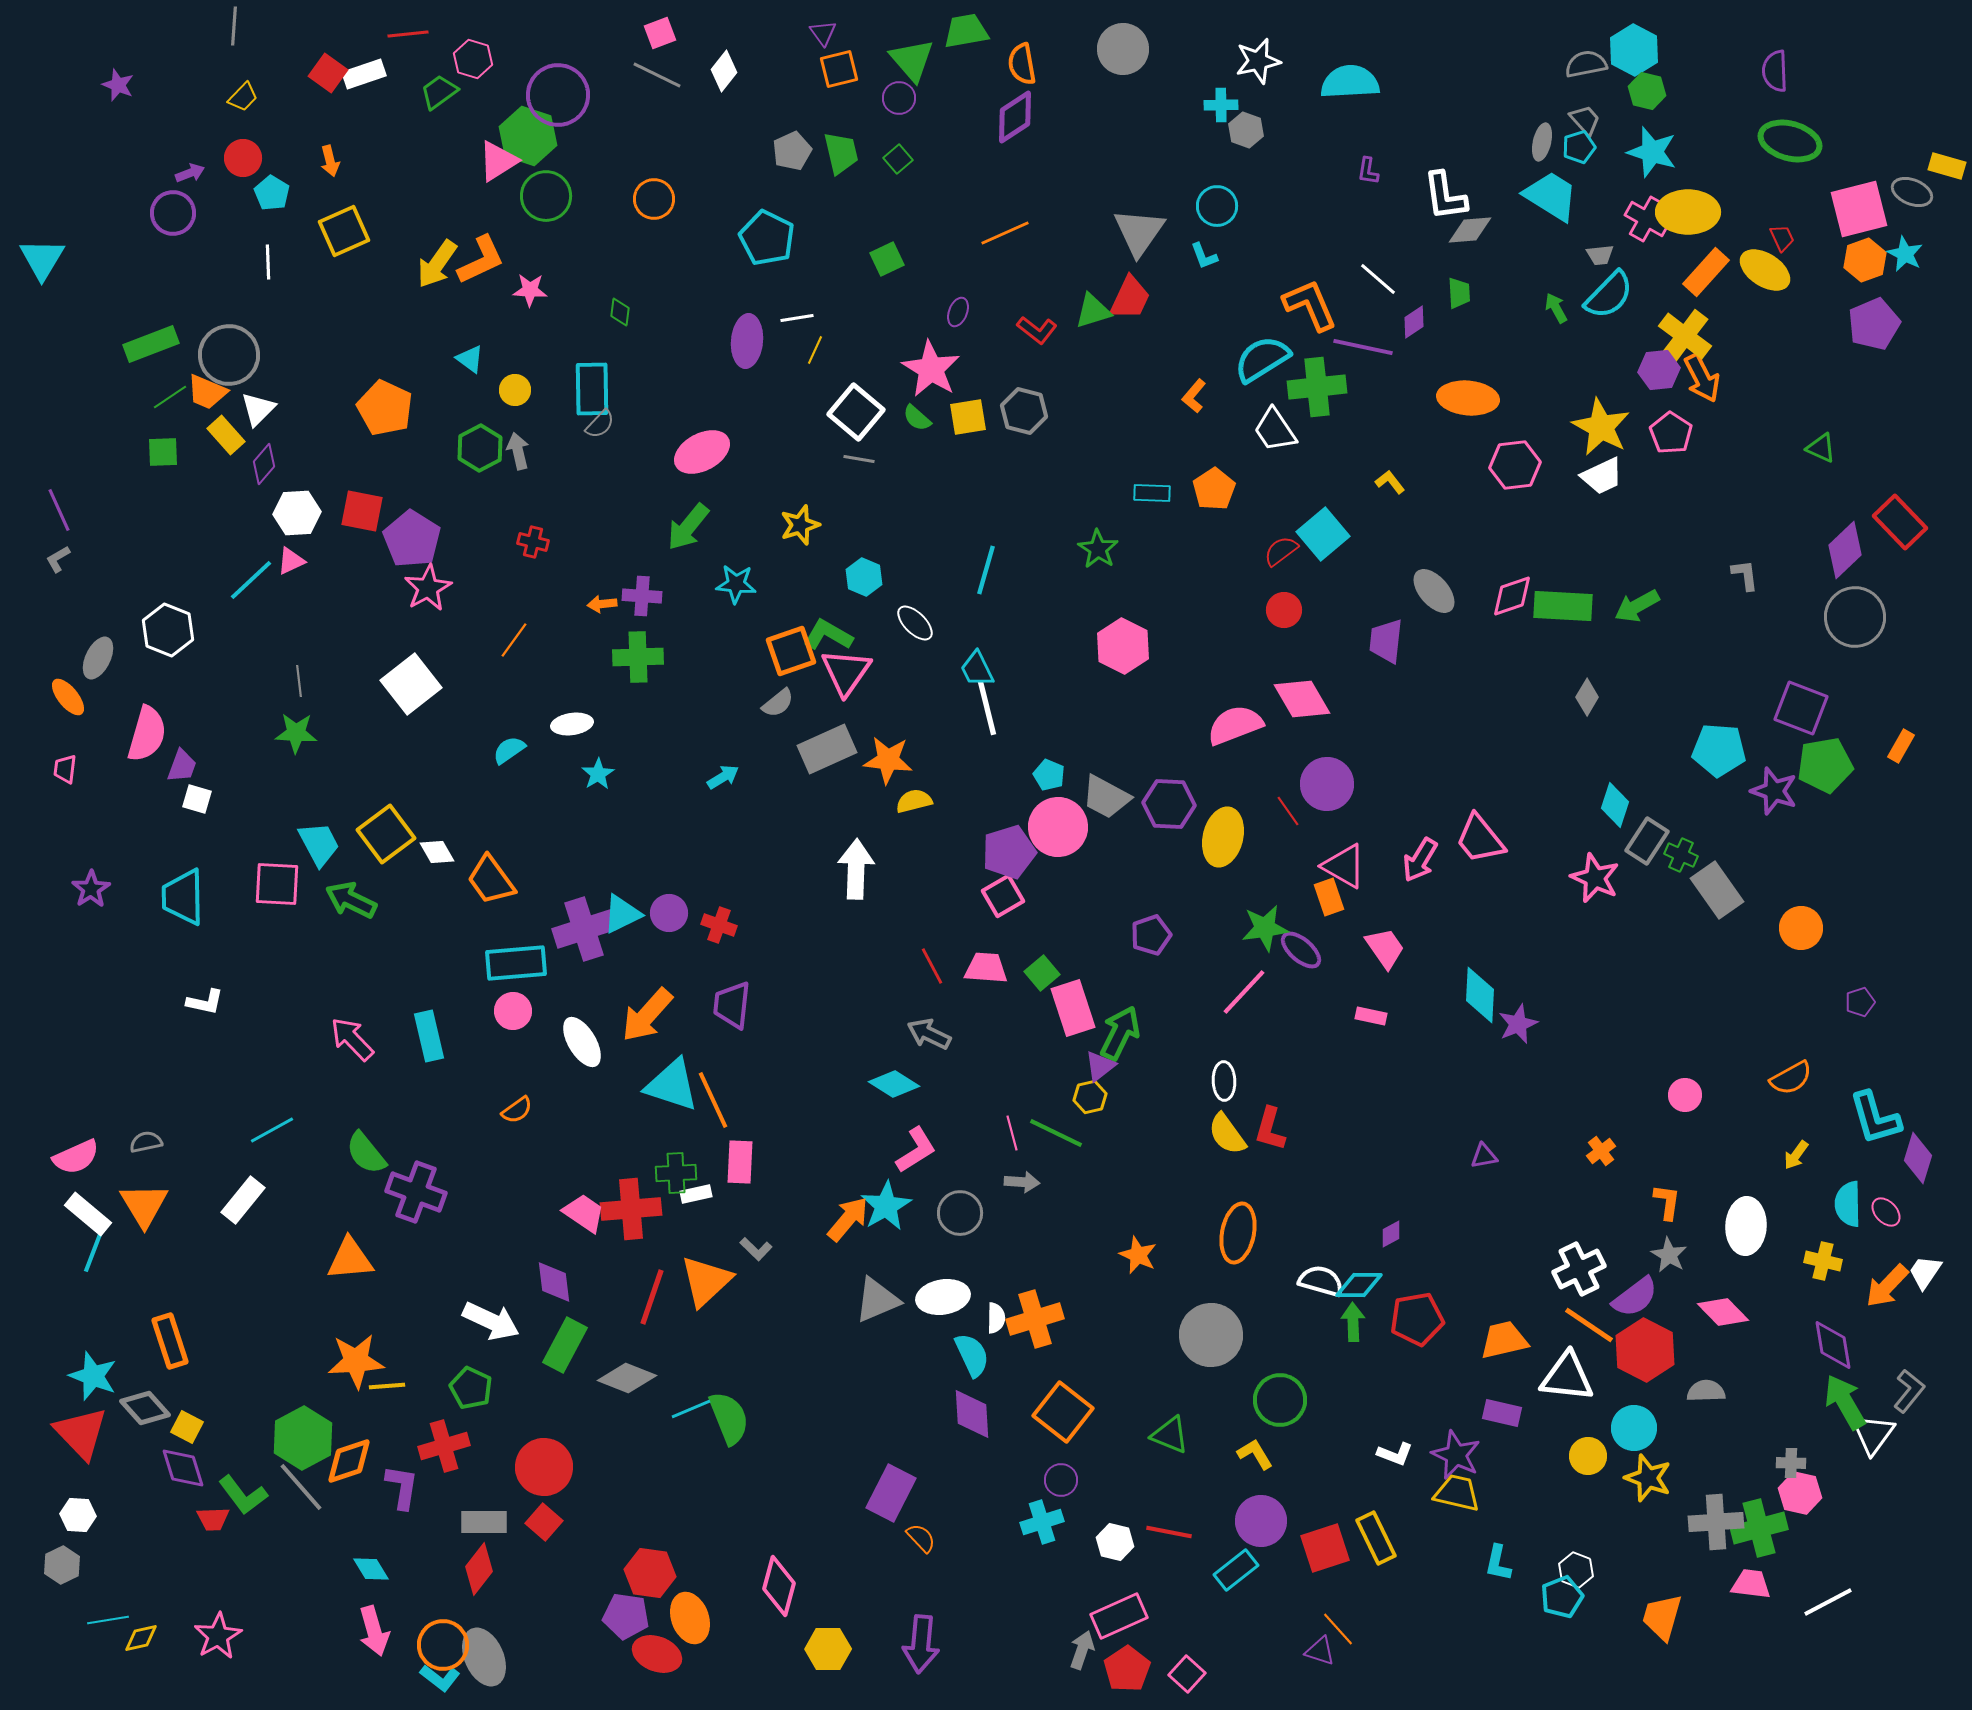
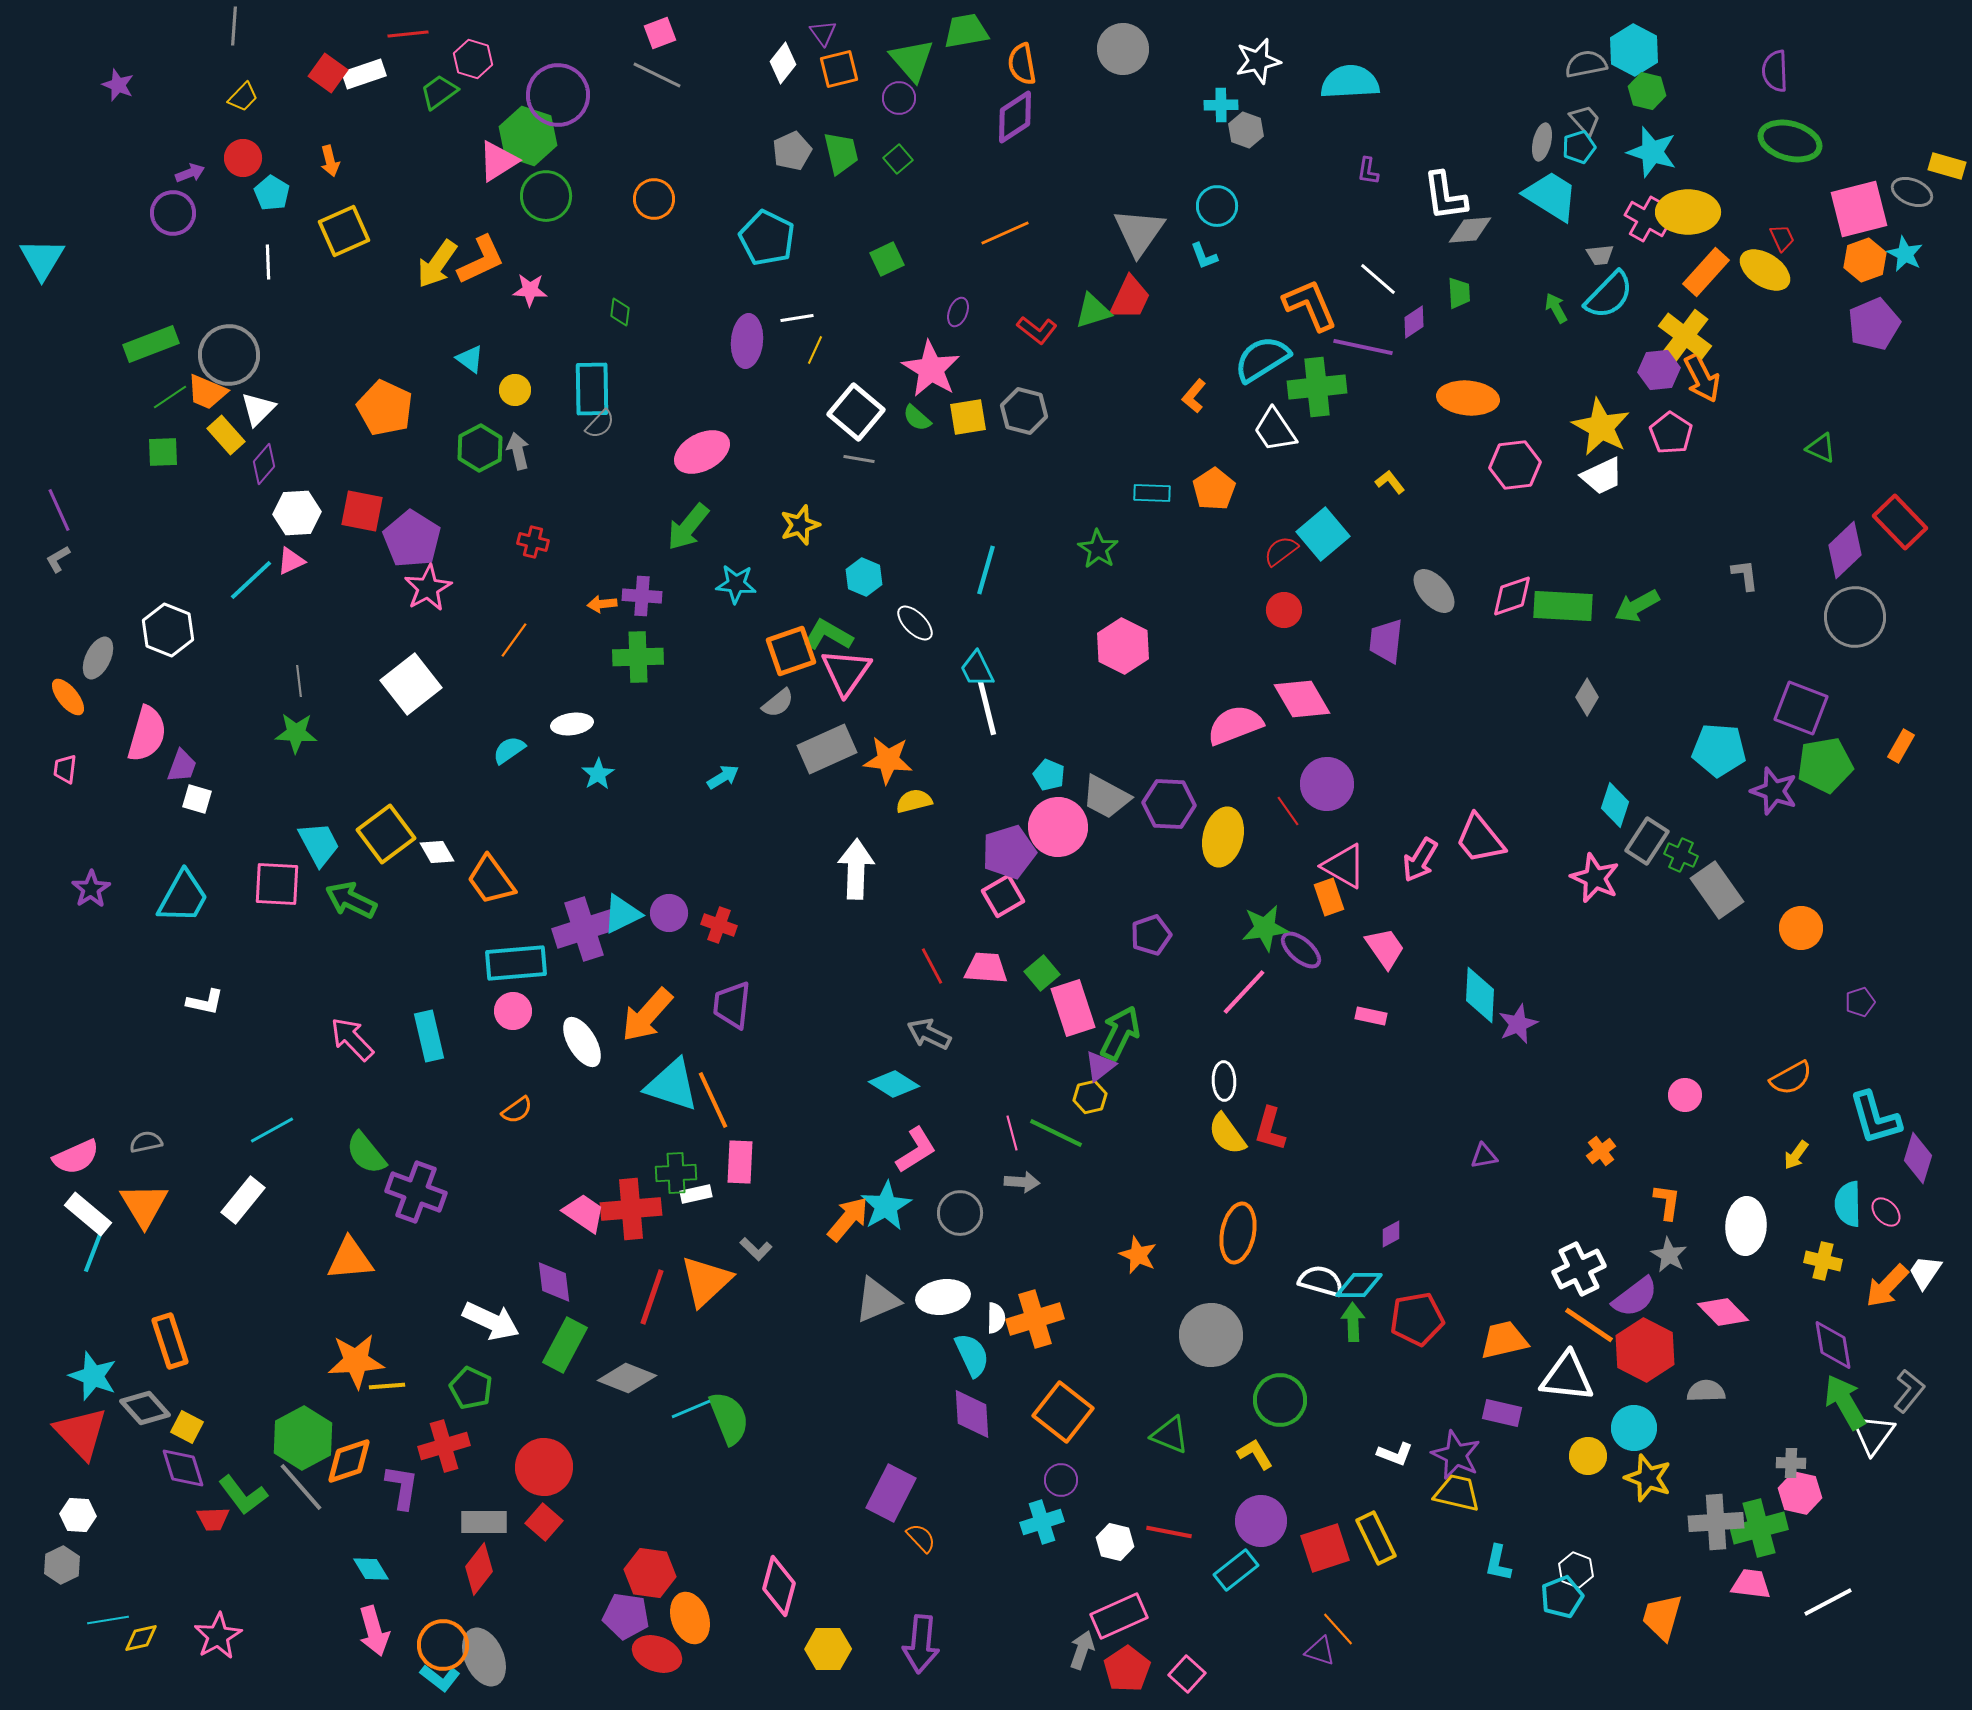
white diamond at (724, 71): moved 59 px right, 8 px up
cyan trapezoid at (183, 897): rotated 150 degrees counterclockwise
